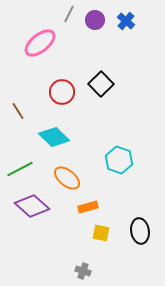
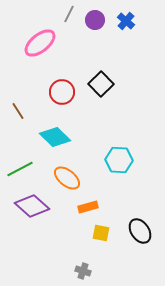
cyan diamond: moved 1 px right
cyan hexagon: rotated 16 degrees counterclockwise
black ellipse: rotated 25 degrees counterclockwise
